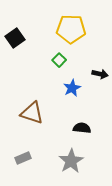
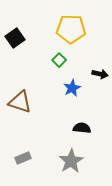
brown triangle: moved 12 px left, 11 px up
